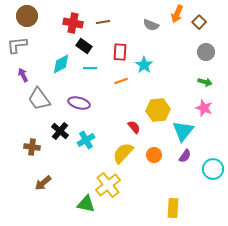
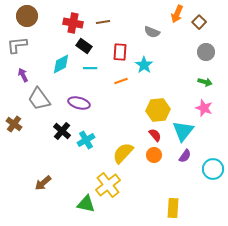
gray semicircle: moved 1 px right, 7 px down
red semicircle: moved 21 px right, 8 px down
black cross: moved 2 px right
brown cross: moved 18 px left, 23 px up; rotated 28 degrees clockwise
